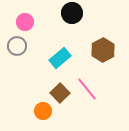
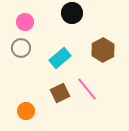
gray circle: moved 4 px right, 2 px down
brown square: rotated 18 degrees clockwise
orange circle: moved 17 px left
